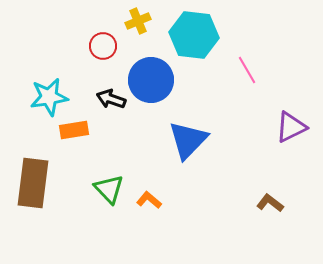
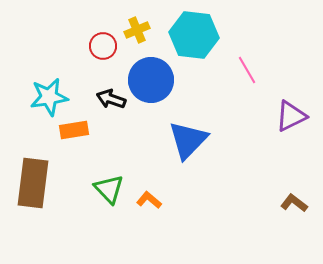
yellow cross: moved 1 px left, 9 px down
purple triangle: moved 11 px up
brown L-shape: moved 24 px right
